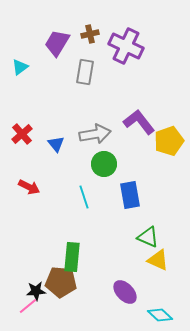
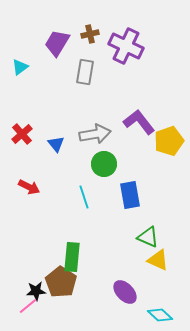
brown pentagon: rotated 28 degrees clockwise
